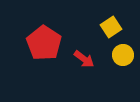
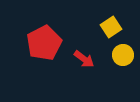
red pentagon: rotated 12 degrees clockwise
